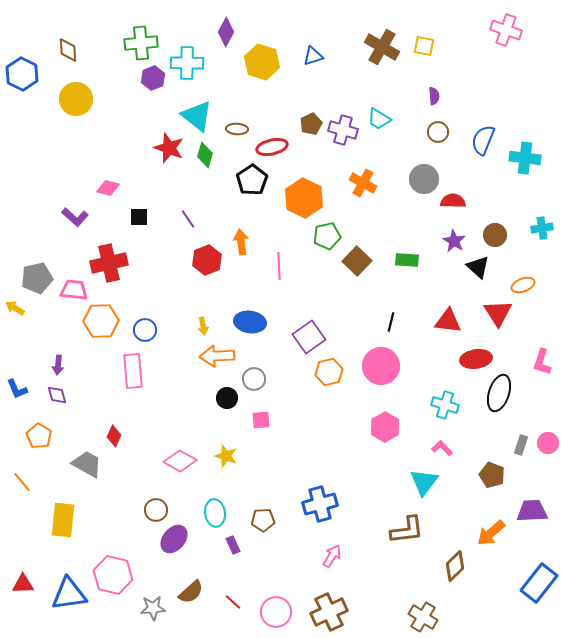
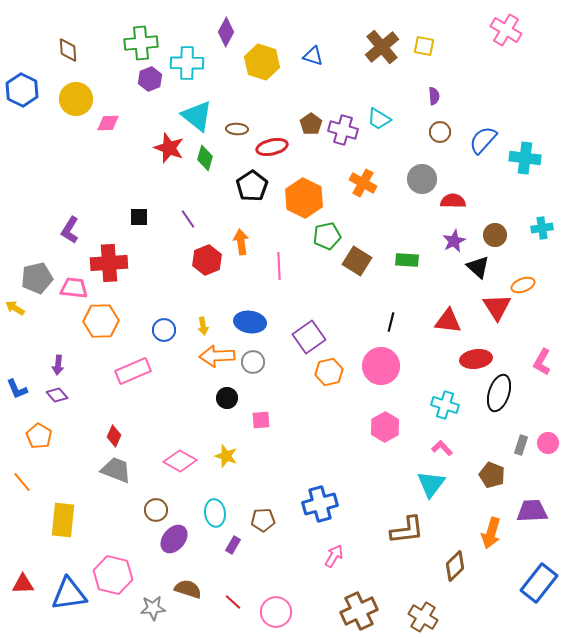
pink cross at (506, 30): rotated 12 degrees clockwise
brown cross at (382, 47): rotated 20 degrees clockwise
blue triangle at (313, 56): rotated 35 degrees clockwise
blue hexagon at (22, 74): moved 16 px down
purple hexagon at (153, 78): moved 3 px left, 1 px down
brown pentagon at (311, 124): rotated 10 degrees counterclockwise
brown circle at (438, 132): moved 2 px right
blue semicircle at (483, 140): rotated 20 degrees clockwise
green diamond at (205, 155): moved 3 px down
gray circle at (424, 179): moved 2 px left
black pentagon at (252, 180): moved 6 px down
pink diamond at (108, 188): moved 65 px up; rotated 15 degrees counterclockwise
purple L-shape at (75, 217): moved 5 px left, 13 px down; rotated 80 degrees clockwise
purple star at (454, 241): rotated 15 degrees clockwise
brown square at (357, 261): rotated 12 degrees counterclockwise
red cross at (109, 263): rotated 9 degrees clockwise
pink trapezoid at (74, 290): moved 2 px up
red triangle at (498, 313): moved 1 px left, 6 px up
blue circle at (145, 330): moved 19 px right
pink L-shape at (542, 362): rotated 12 degrees clockwise
pink rectangle at (133, 371): rotated 72 degrees clockwise
gray circle at (254, 379): moved 1 px left, 17 px up
purple diamond at (57, 395): rotated 25 degrees counterclockwise
gray trapezoid at (87, 464): moved 29 px right, 6 px down; rotated 8 degrees counterclockwise
cyan triangle at (424, 482): moved 7 px right, 2 px down
orange arrow at (491, 533): rotated 32 degrees counterclockwise
purple rectangle at (233, 545): rotated 54 degrees clockwise
pink arrow at (332, 556): moved 2 px right
brown semicircle at (191, 592): moved 3 px left, 3 px up; rotated 120 degrees counterclockwise
brown cross at (329, 612): moved 30 px right, 1 px up
